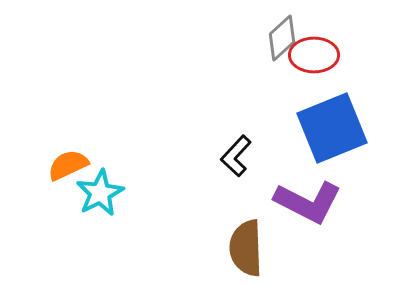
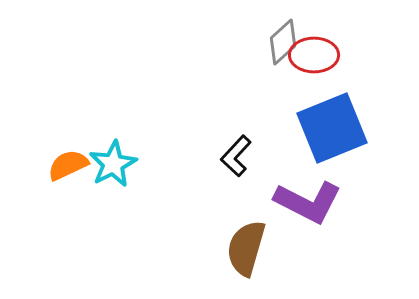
gray diamond: moved 1 px right, 4 px down
cyan star: moved 13 px right, 29 px up
brown semicircle: rotated 18 degrees clockwise
